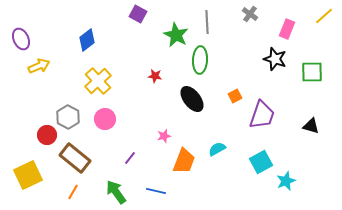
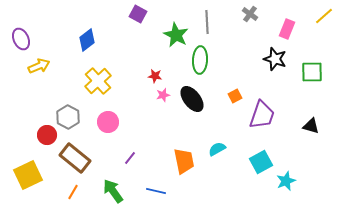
pink circle: moved 3 px right, 3 px down
pink star: moved 1 px left, 41 px up
orange trapezoid: rotated 32 degrees counterclockwise
green arrow: moved 3 px left, 1 px up
